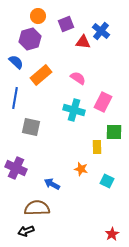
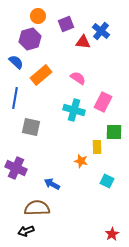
orange star: moved 8 px up
